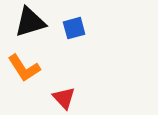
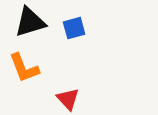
orange L-shape: rotated 12 degrees clockwise
red triangle: moved 4 px right, 1 px down
